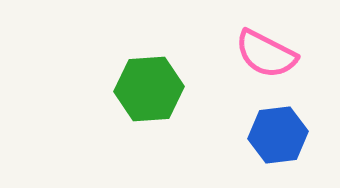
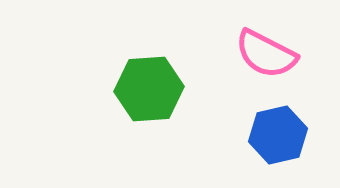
blue hexagon: rotated 6 degrees counterclockwise
